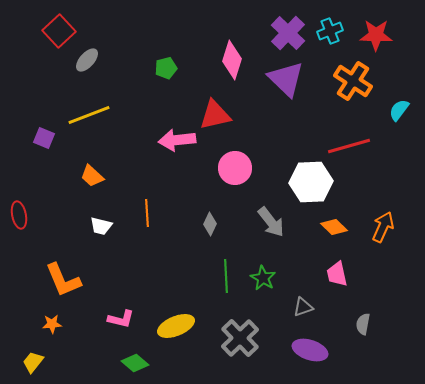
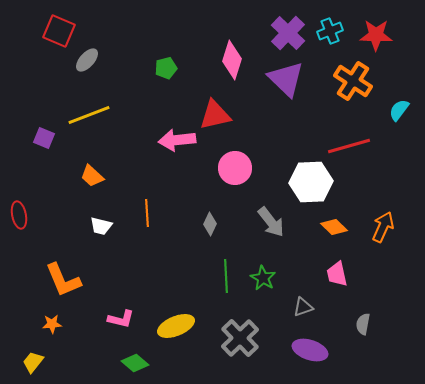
red square: rotated 24 degrees counterclockwise
